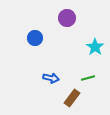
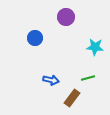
purple circle: moved 1 px left, 1 px up
cyan star: rotated 30 degrees counterclockwise
blue arrow: moved 2 px down
